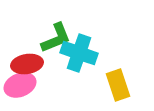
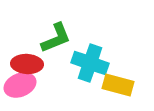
cyan cross: moved 11 px right, 10 px down
red ellipse: rotated 12 degrees clockwise
yellow rectangle: rotated 56 degrees counterclockwise
